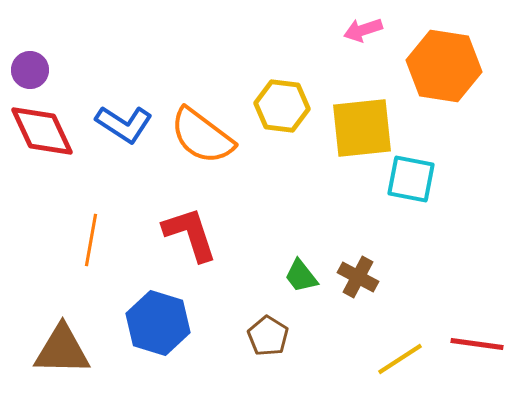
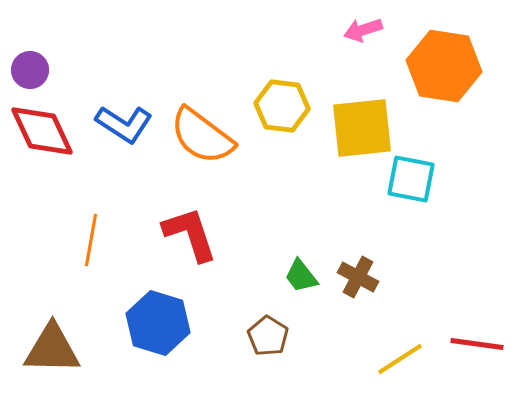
brown triangle: moved 10 px left, 1 px up
